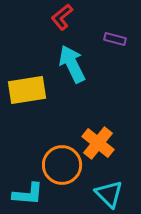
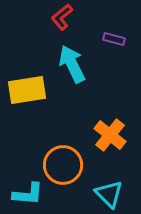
purple rectangle: moved 1 px left
orange cross: moved 12 px right, 8 px up
orange circle: moved 1 px right
